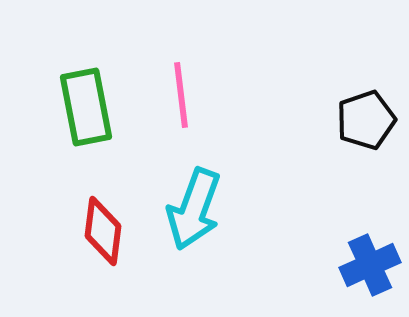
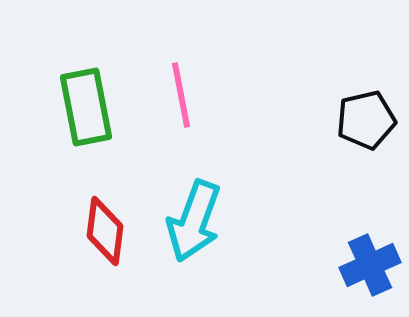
pink line: rotated 4 degrees counterclockwise
black pentagon: rotated 6 degrees clockwise
cyan arrow: moved 12 px down
red diamond: moved 2 px right
